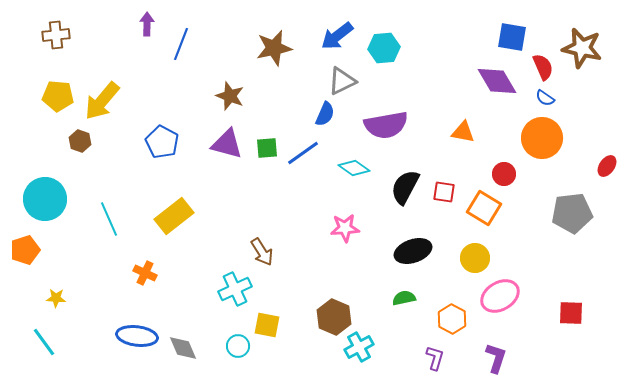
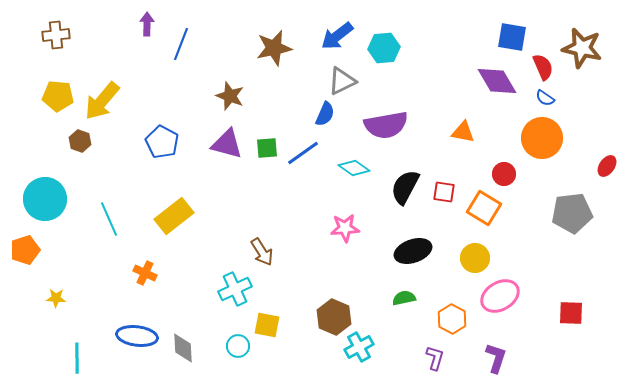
cyan line at (44, 342): moved 33 px right, 16 px down; rotated 36 degrees clockwise
gray diamond at (183, 348): rotated 20 degrees clockwise
